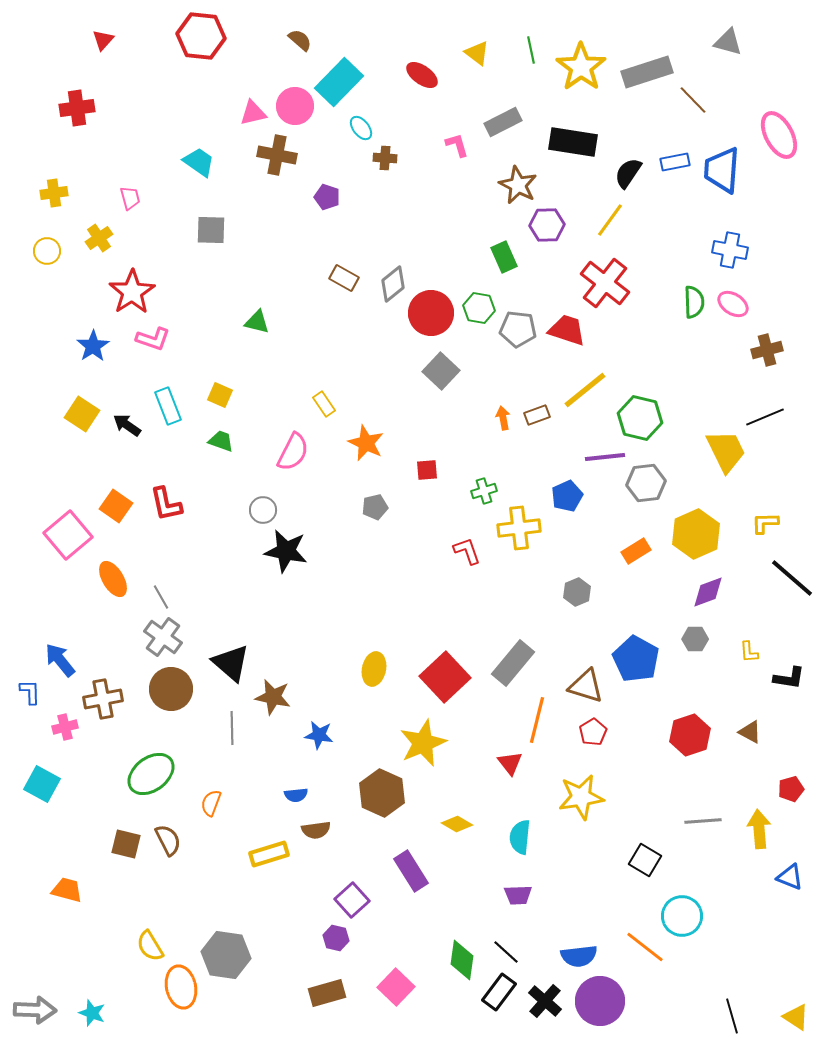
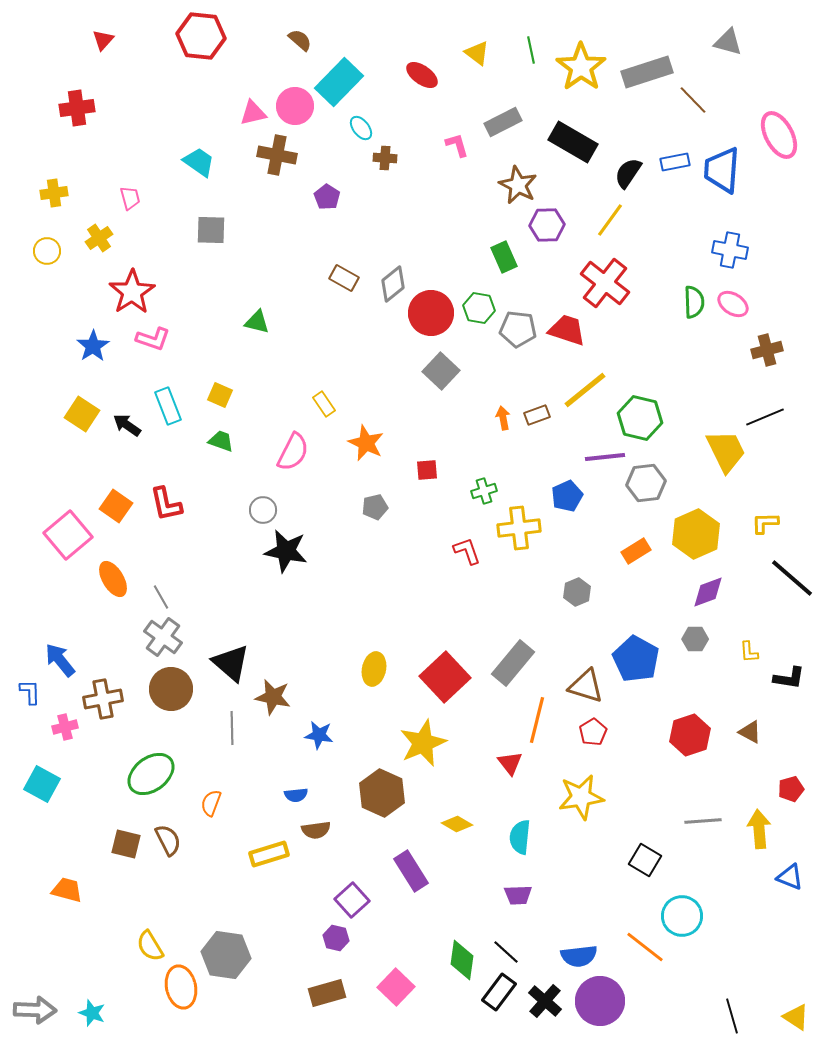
black rectangle at (573, 142): rotated 21 degrees clockwise
purple pentagon at (327, 197): rotated 15 degrees clockwise
